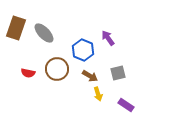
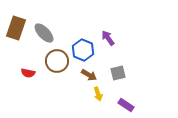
brown circle: moved 8 px up
brown arrow: moved 1 px left, 1 px up
